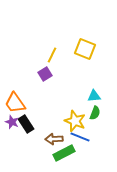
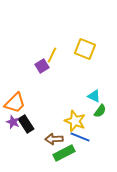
purple square: moved 3 px left, 8 px up
cyan triangle: rotated 32 degrees clockwise
orange trapezoid: rotated 100 degrees counterclockwise
green semicircle: moved 5 px right, 2 px up; rotated 16 degrees clockwise
purple star: moved 1 px right
